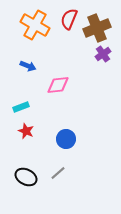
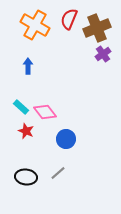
blue arrow: rotated 112 degrees counterclockwise
pink diamond: moved 13 px left, 27 px down; rotated 60 degrees clockwise
cyan rectangle: rotated 63 degrees clockwise
black ellipse: rotated 20 degrees counterclockwise
